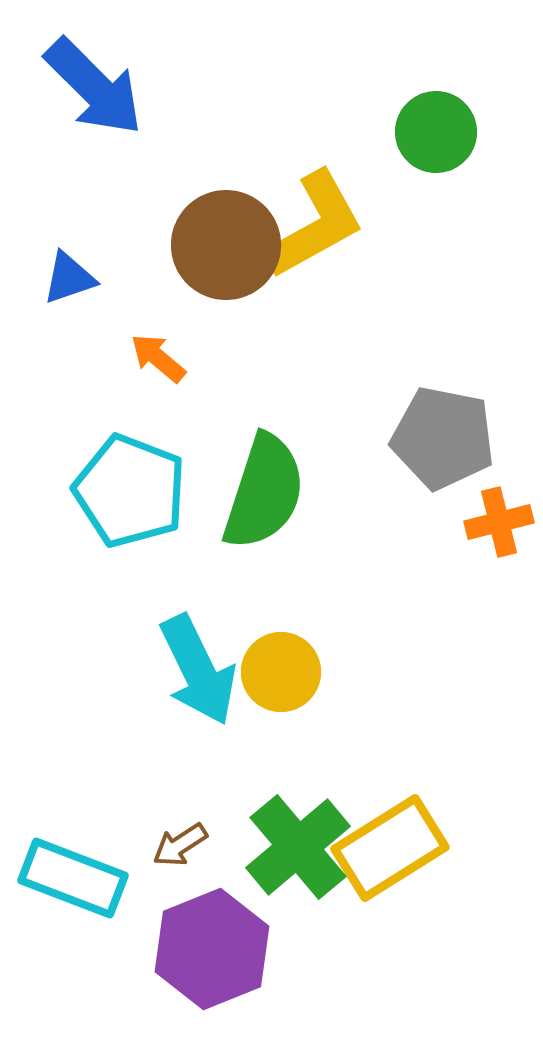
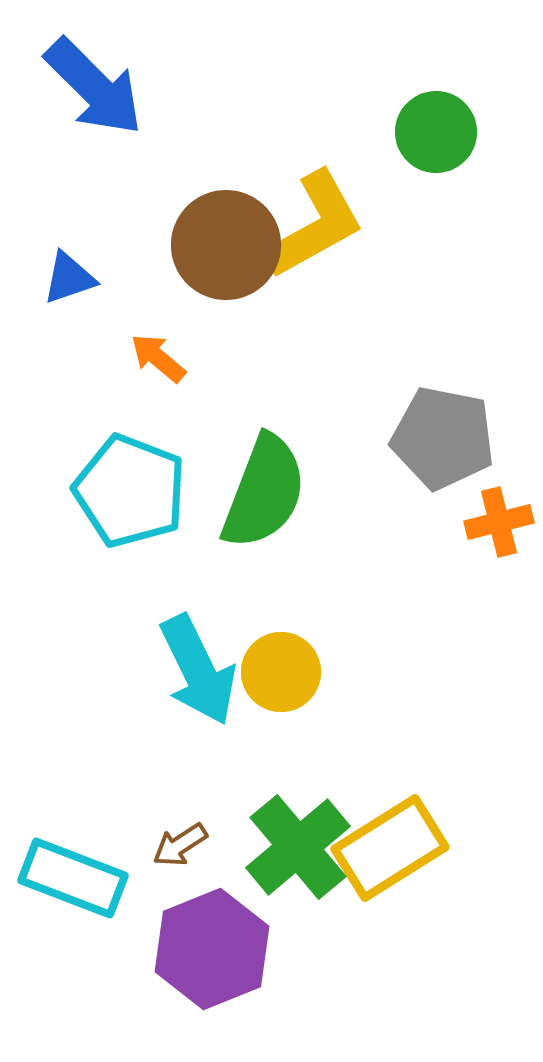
green semicircle: rotated 3 degrees clockwise
